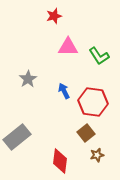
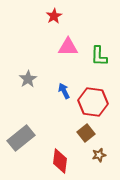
red star: rotated 14 degrees counterclockwise
green L-shape: rotated 35 degrees clockwise
gray rectangle: moved 4 px right, 1 px down
brown star: moved 2 px right
